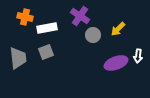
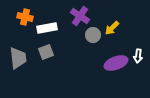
yellow arrow: moved 6 px left, 1 px up
